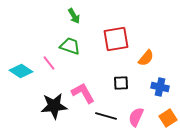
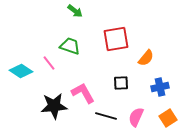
green arrow: moved 1 px right, 5 px up; rotated 21 degrees counterclockwise
blue cross: rotated 24 degrees counterclockwise
